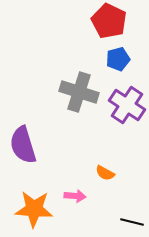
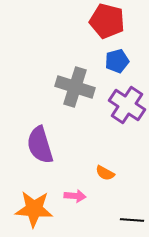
red pentagon: moved 2 px left; rotated 12 degrees counterclockwise
blue pentagon: moved 1 px left, 2 px down
gray cross: moved 4 px left, 5 px up
purple semicircle: moved 17 px right
black line: moved 2 px up; rotated 10 degrees counterclockwise
